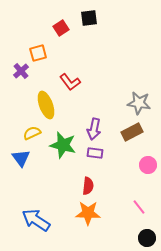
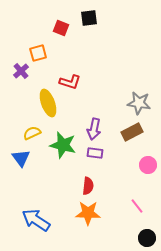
red square: rotated 35 degrees counterclockwise
red L-shape: rotated 35 degrees counterclockwise
yellow ellipse: moved 2 px right, 2 px up
pink line: moved 2 px left, 1 px up
